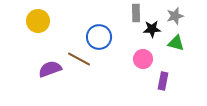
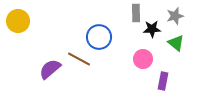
yellow circle: moved 20 px left
green triangle: rotated 24 degrees clockwise
purple semicircle: rotated 20 degrees counterclockwise
